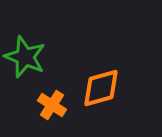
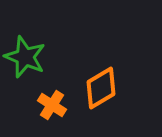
orange diamond: rotated 15 degrees counterclockwise
